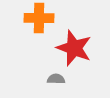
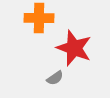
gray semicircle: moved 1 px left, 1 px up; rotated 144 degrees clockwise
